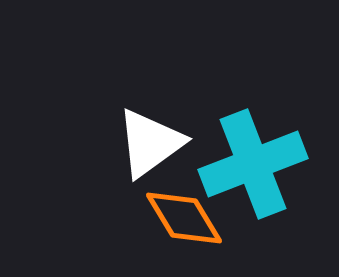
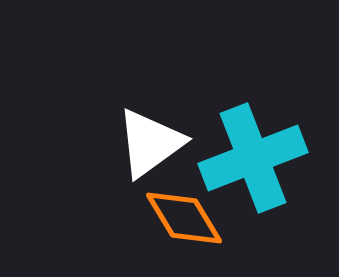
cyan cross: moved 6 px up
